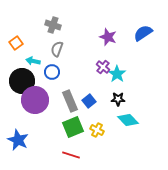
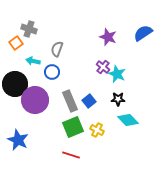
gray cross: moved 24 px left, 4 px down
cyan star: rotated 12 degrees counterclockwise
black circle: moved 7 px left, 3 px down
